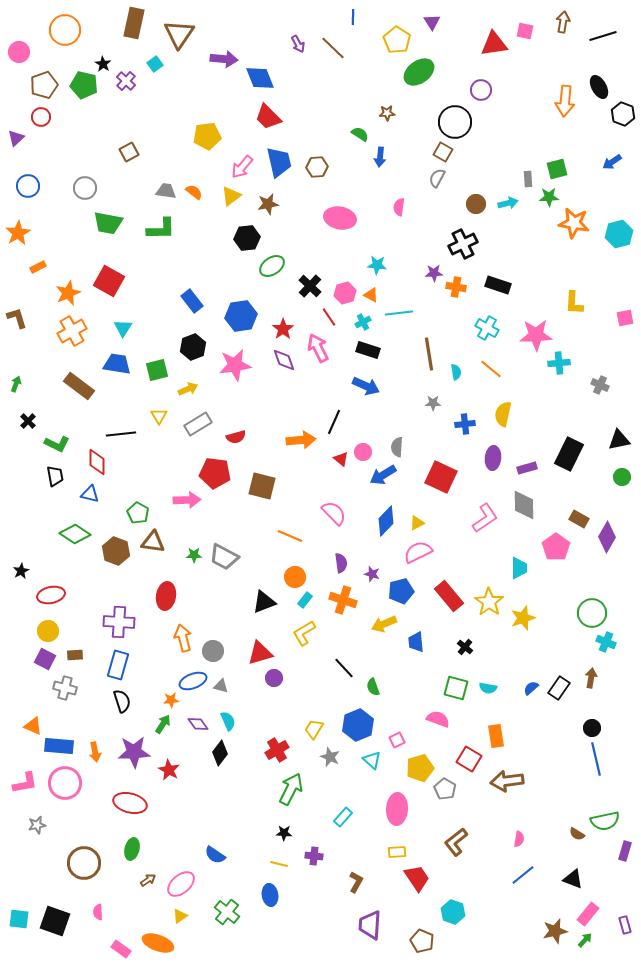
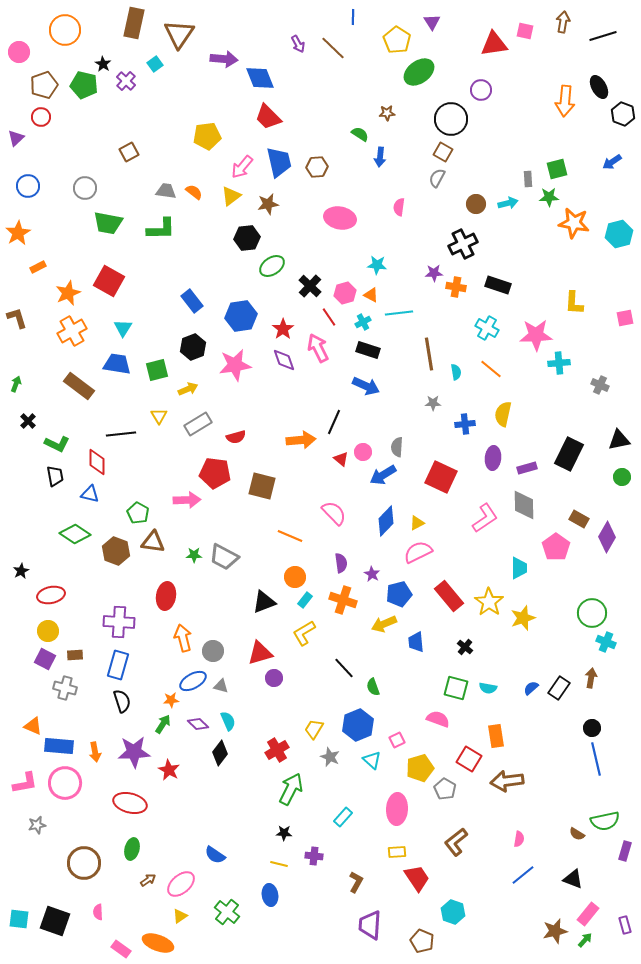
black circle at (455, 122): moved 4 px left, 3 px up
purple star at (372, 574): rotated 14 degrees clockwise
blue pentagon at (401, 591): moved 2 px left, 3 px down
blue ellipse at (193, 681): rotated 8 degrees counterclockwise
purple diamond at (198, 724): rotated 10 degrees counterclockwise
